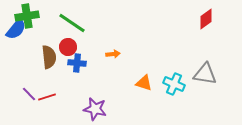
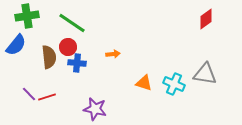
blue semicircle: moved 16 px down
